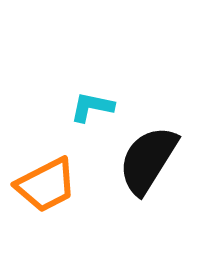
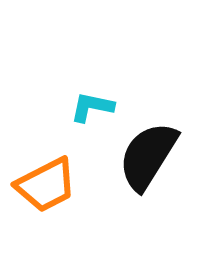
black semicircle: moved 4 px up
